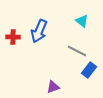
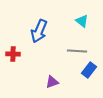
red cross: moved 17 px down
gray line: rotated 24 degrees counterclockwise
purple triangle: moved 1 px left, 5 px up
